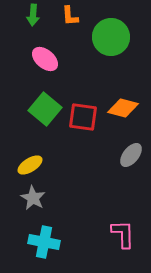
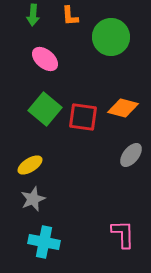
gray star: moved 1 px down; rotated 20 degrees clockwise
